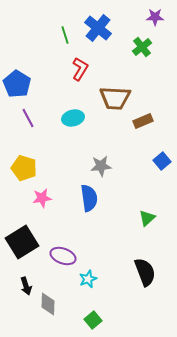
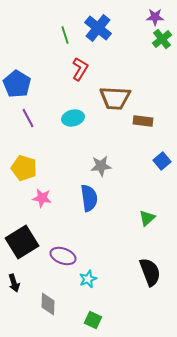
green cross: moved 20 px right, 8 px up
brown rectangle: rotated 30 degrees clockwise
pink star: rotated 18 degrees clockwise
black semicircle: moved 5 px right
black arrow: moved 12 px left, 3 px up
green square: rotated 24 degrees counterclockwise
